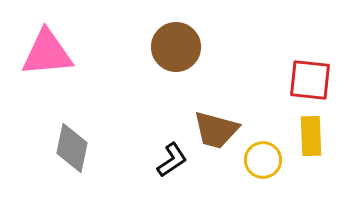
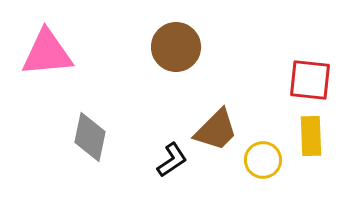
brown trapezoid: rotated 60 degrees counterclockwise
gray diamond: moved 18 px right, 11 px up
